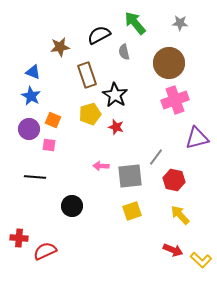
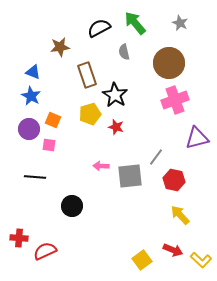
gray star: rotated 21 degrees clockwise
black semicircle: moved 7 px up
yellow square: moved 10 px right, 49 px down; rotated 18 degrees counterclockwise
